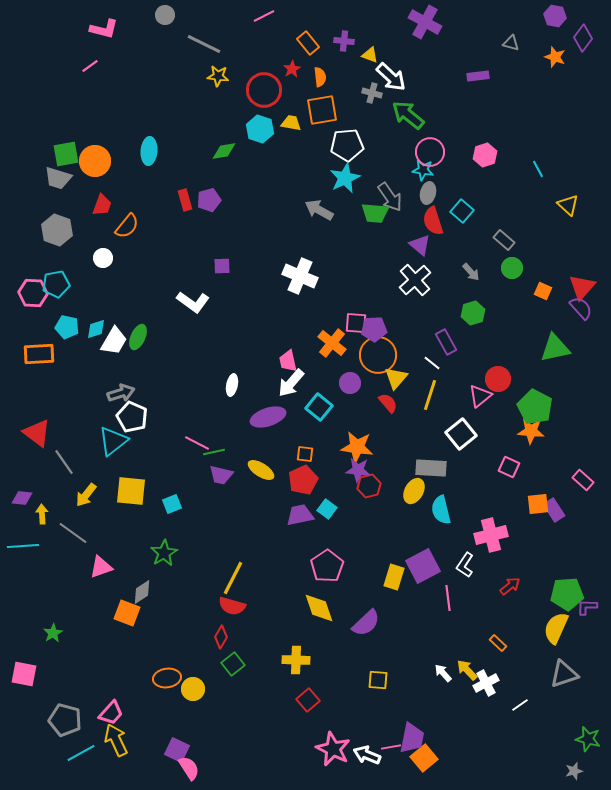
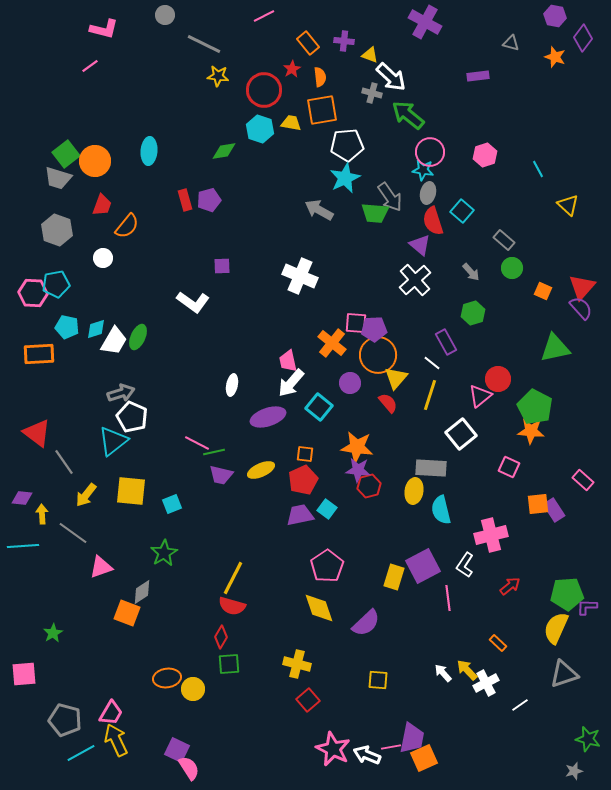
green square at (66, 154): rotated 28 degrees counterclockwise
yellow ellipse at (261, 470): rotated 56 degrees counterclockwise
yellow ellipse at (414, 491): rotated 20 degrees counterclockwise
yellow cross at (296, 660): moved 1 px right, 4 px down; rotated 12 degrees clockwise
green square at (233, 664): moved 4 px left; rotated 35 degrees clockwise
pink square at (24, 674): rotated 16 degrees counterclockwise
pink trapezoid at (111, 713): rotated 12 degrees counterclockwise
orange square at (424, 758): rotated 16 degrees clockwise
